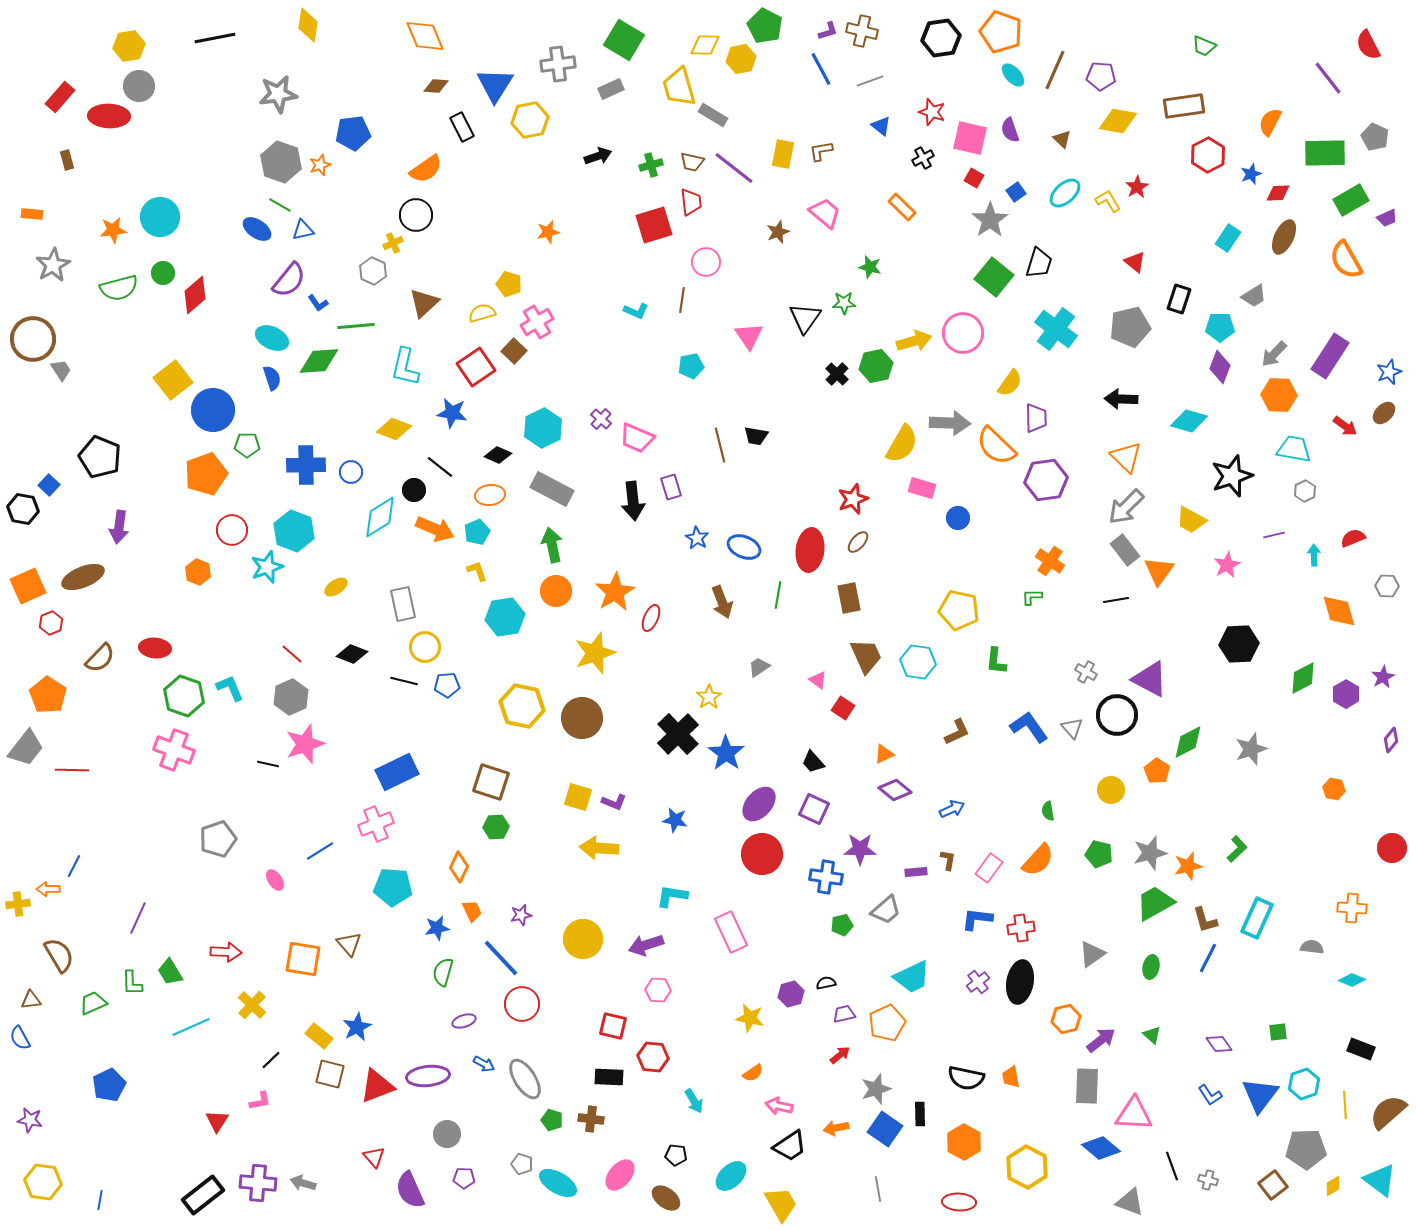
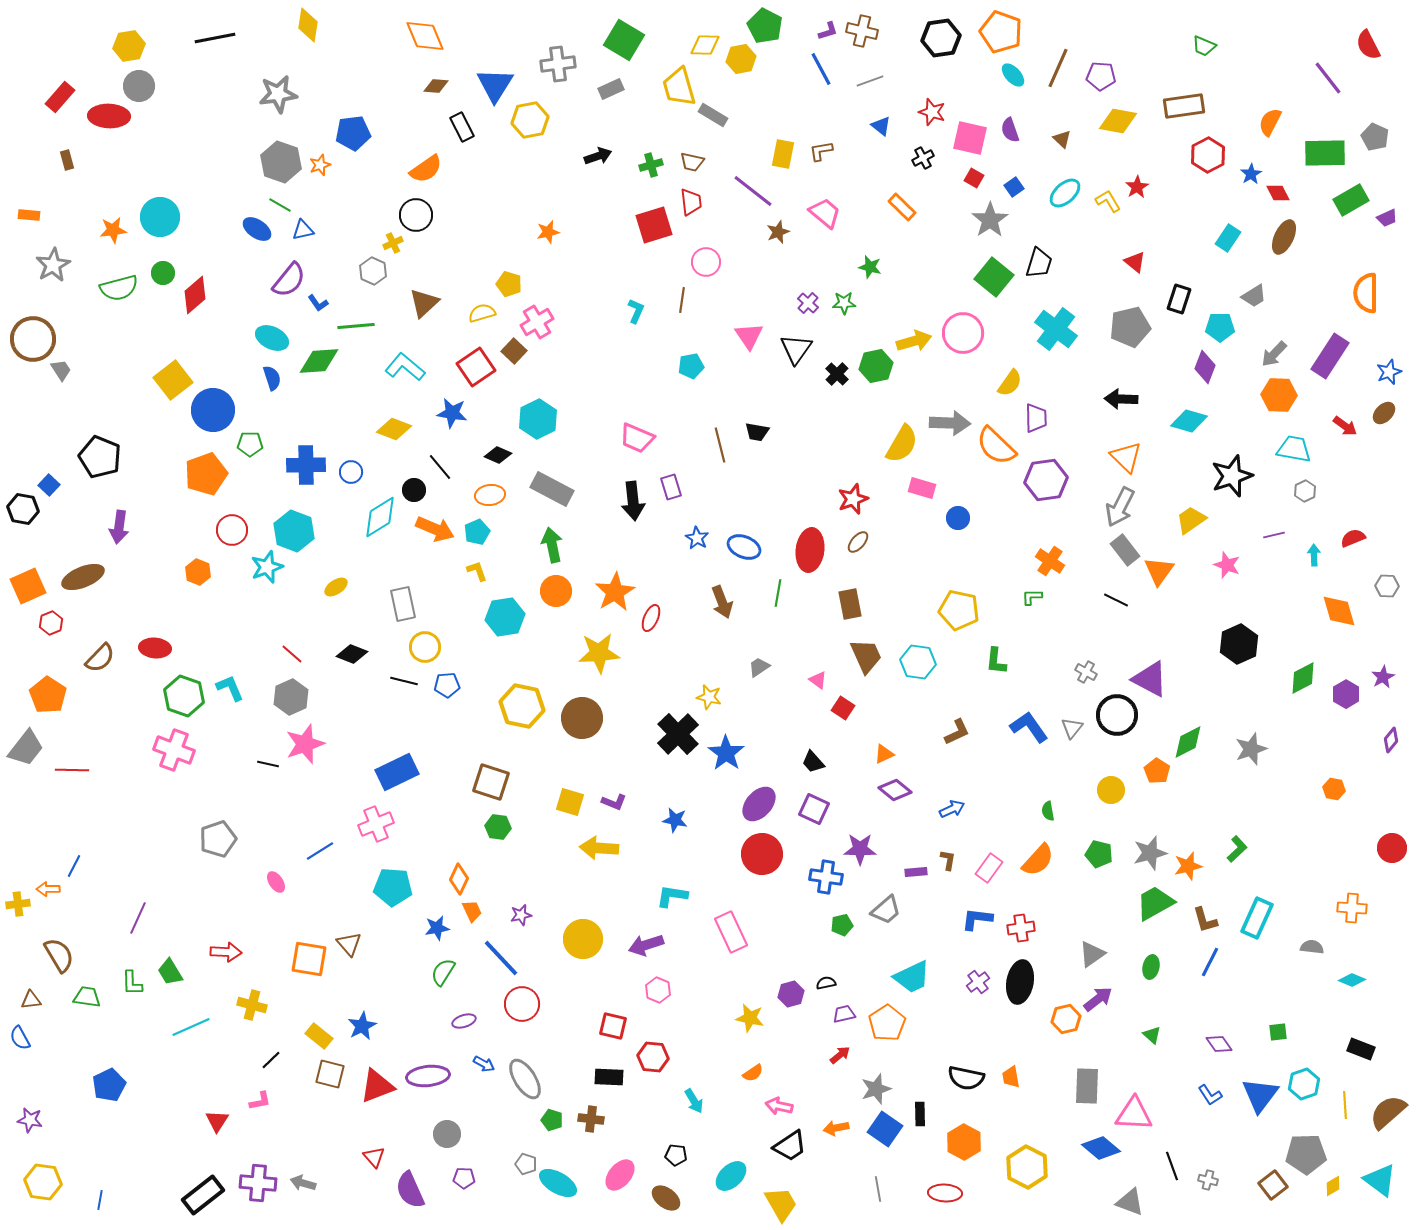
brown line at (1055, 70): moved 3 px right, 2 px up
purple line at (734, 168): moved 19 px right, 23 px down
blue star at (1251, 174): rotated 10 degrees counterclockwise
blue square at (1016, 192): moved 2 px left, 5 px up
red diamond at (1278, 193): rotated 65 degrees clockwise
orange rectangle at (32, 214): moved 3 px left, 1 px down
orange semicircle at (1346, 260): moved 20 px right, 33 px down; rotated 30 degrees clockwise
cyan L-shape at (636, 311): rotated 90 degrees counterclockwise
black triangle at (805, 318): moved 9 px left, 31 px down
cyan L-shape at (405, 367): rotated 117 degrees clockwise
purple diamond at (1220, 367): moved 15 px left
purple cross at (601, 419): moved 207 px right, 116 px up
cyan hexagon at (543, 428): moved 5 px left, 9 px up
black trapezoid at (756, 436): moved 1 px right, 4 px up
green pentagon at (247, 445): moved 3 px right, 1 px up
black line at (440, 467): rotated 12 degrees clockwise
gray arrow at (1126, 507): moved 6 px left; rotated 18 degrees counterclockwise
yellow trapezoid at (1191, 520): rotated 116 degrees clockwise
pink star at (1227, 565): rotated 24 degrees counterclockwise
green line at (778, 595): moved 2 px up
brown rectangle at (849, 598): moved 1 px right, 6 px down
black line at (1116, 600): rotated 35 degrees clockwise
black hexagon at (1239, 644): rotated 21 degrees counterclockwise
yellow star at (595, 653): moved 4 px right; rotated 15 degrees clockwise
yellow star at (709, 697): rotated 25 degrees counterclockwise
gray triangle at (1072, 728): rotated 20 degrees clockwise
yellow square at (578, 797): moved 8 px left, 5 px down
green hexagon at (496, 827): moved 2 px right; rotated 10 degrees clockwise
orange diamond at (459, 867): moved 12 px down
pink ellipse at (275, 880): moved 1 px right, 2 px down
blue line at (1208, 958): moved 2 px right, 4 px down
orange square at (303, 959): moved 6 px right
green semicircle at (443, 972): rotated 16 degrees clockwise
pink hexagon at (658, 990): rotated 20 degrees clockwise
green trapezoid at (93, 1003): moved 6 px left, 6 px up; rotated 32 degrees clockwise
yellow cross at (252, 1005): rotated 28 degrees counterclockwise
orange pentagon at (887, 1023): rotated 9 degrees counterclockwise
blue star at (357, 1027): moved 5 px right, 1 px up
purple arrow at (1101, 1040): moved 3 px left, 41 px up
gray pentagon at (1306, 1149): moved 5 px down
gray pentagon at (522, 1164): moved 4 px right
red ellipse at (959, 1202): moved 14 px left, 9 px up
